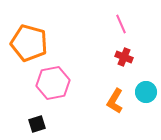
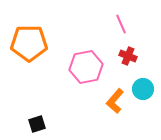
orange pentagon: rotated 15 degrees counterclockwise
red cross: moved 4 px right, 1 px up
pink hexagon: moved 33 px right, 16 px up
cyan circle: moved 3 px left, 3 px up
orange L-shape: rotated 10 degrees clockwise
